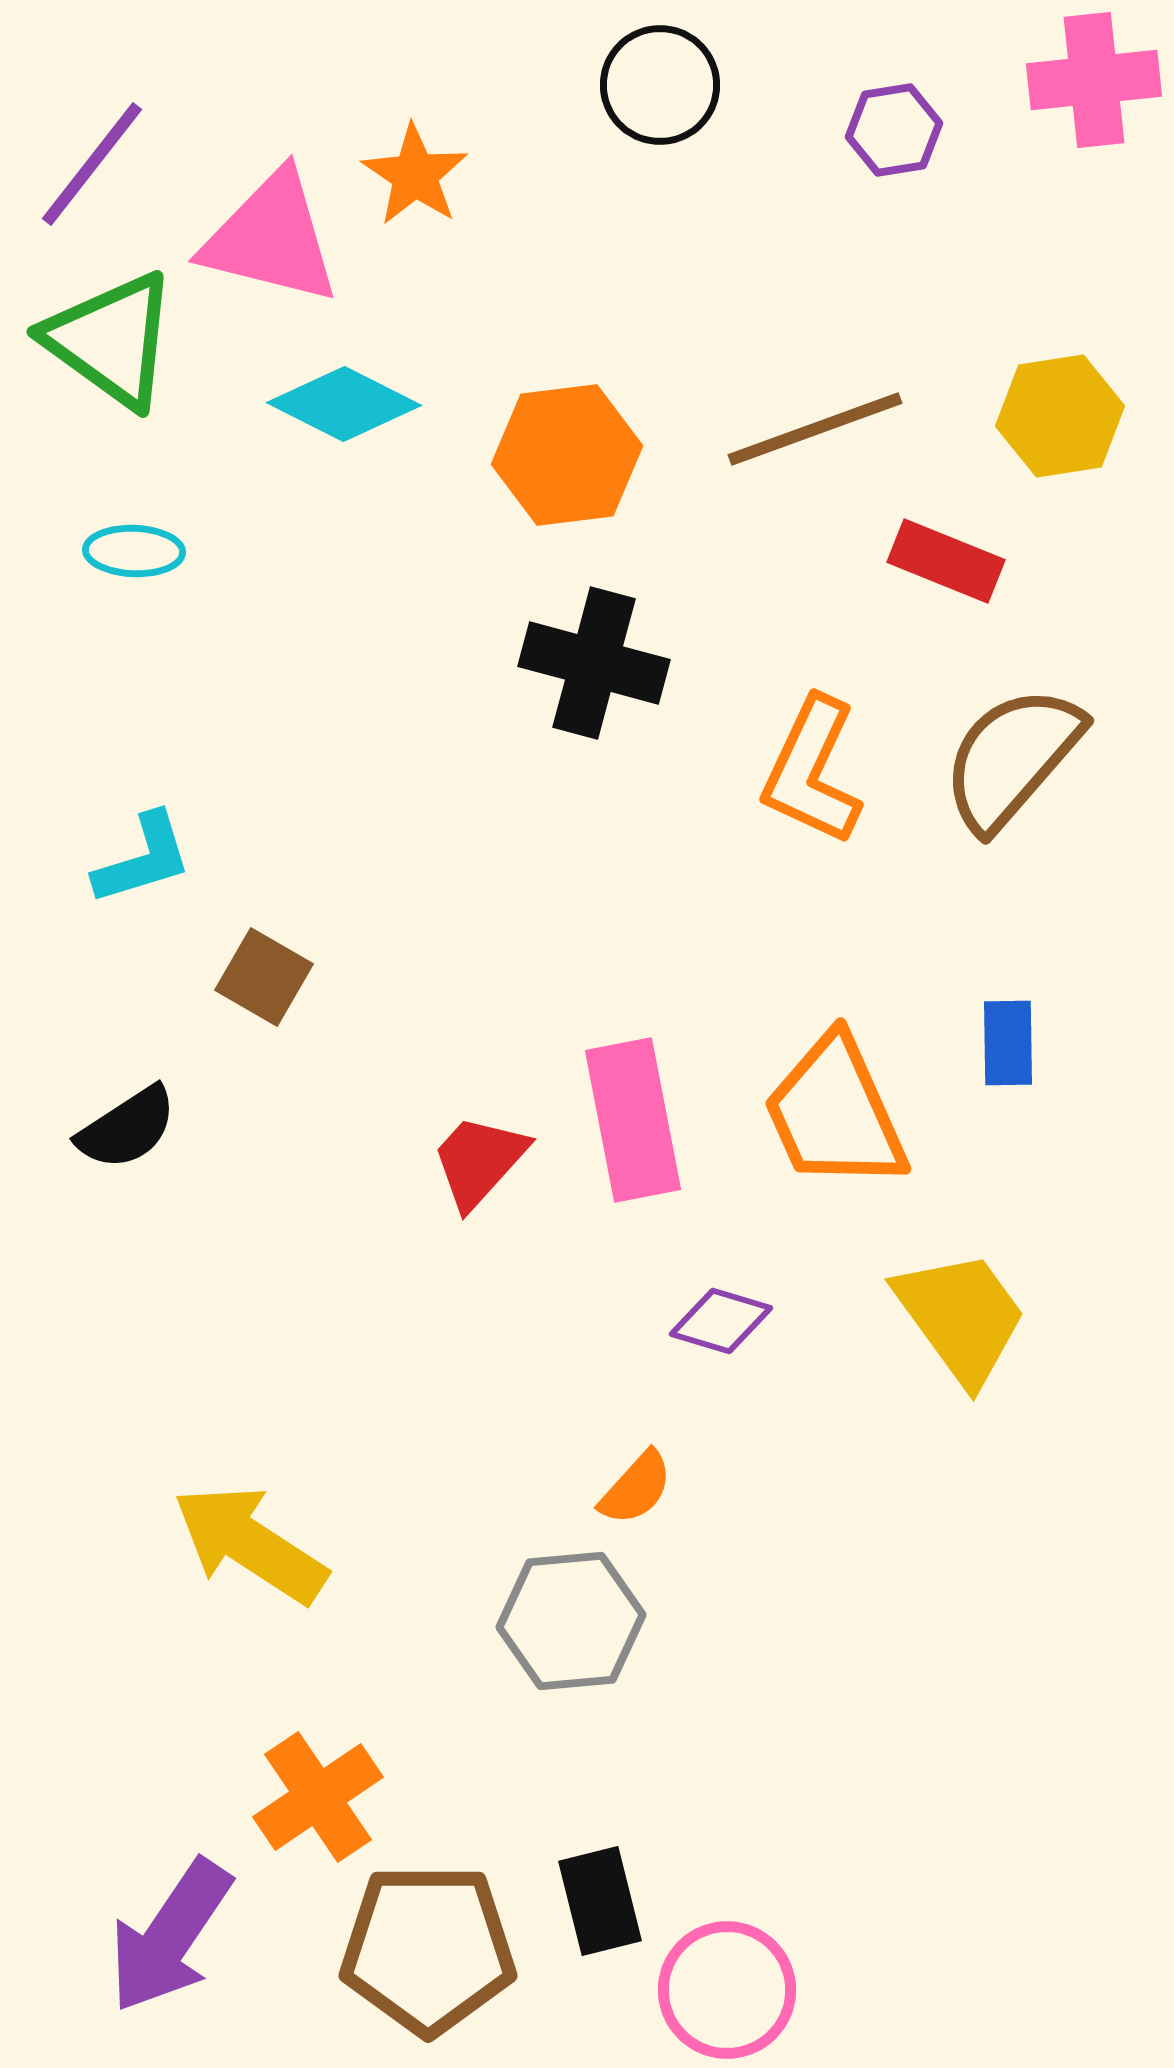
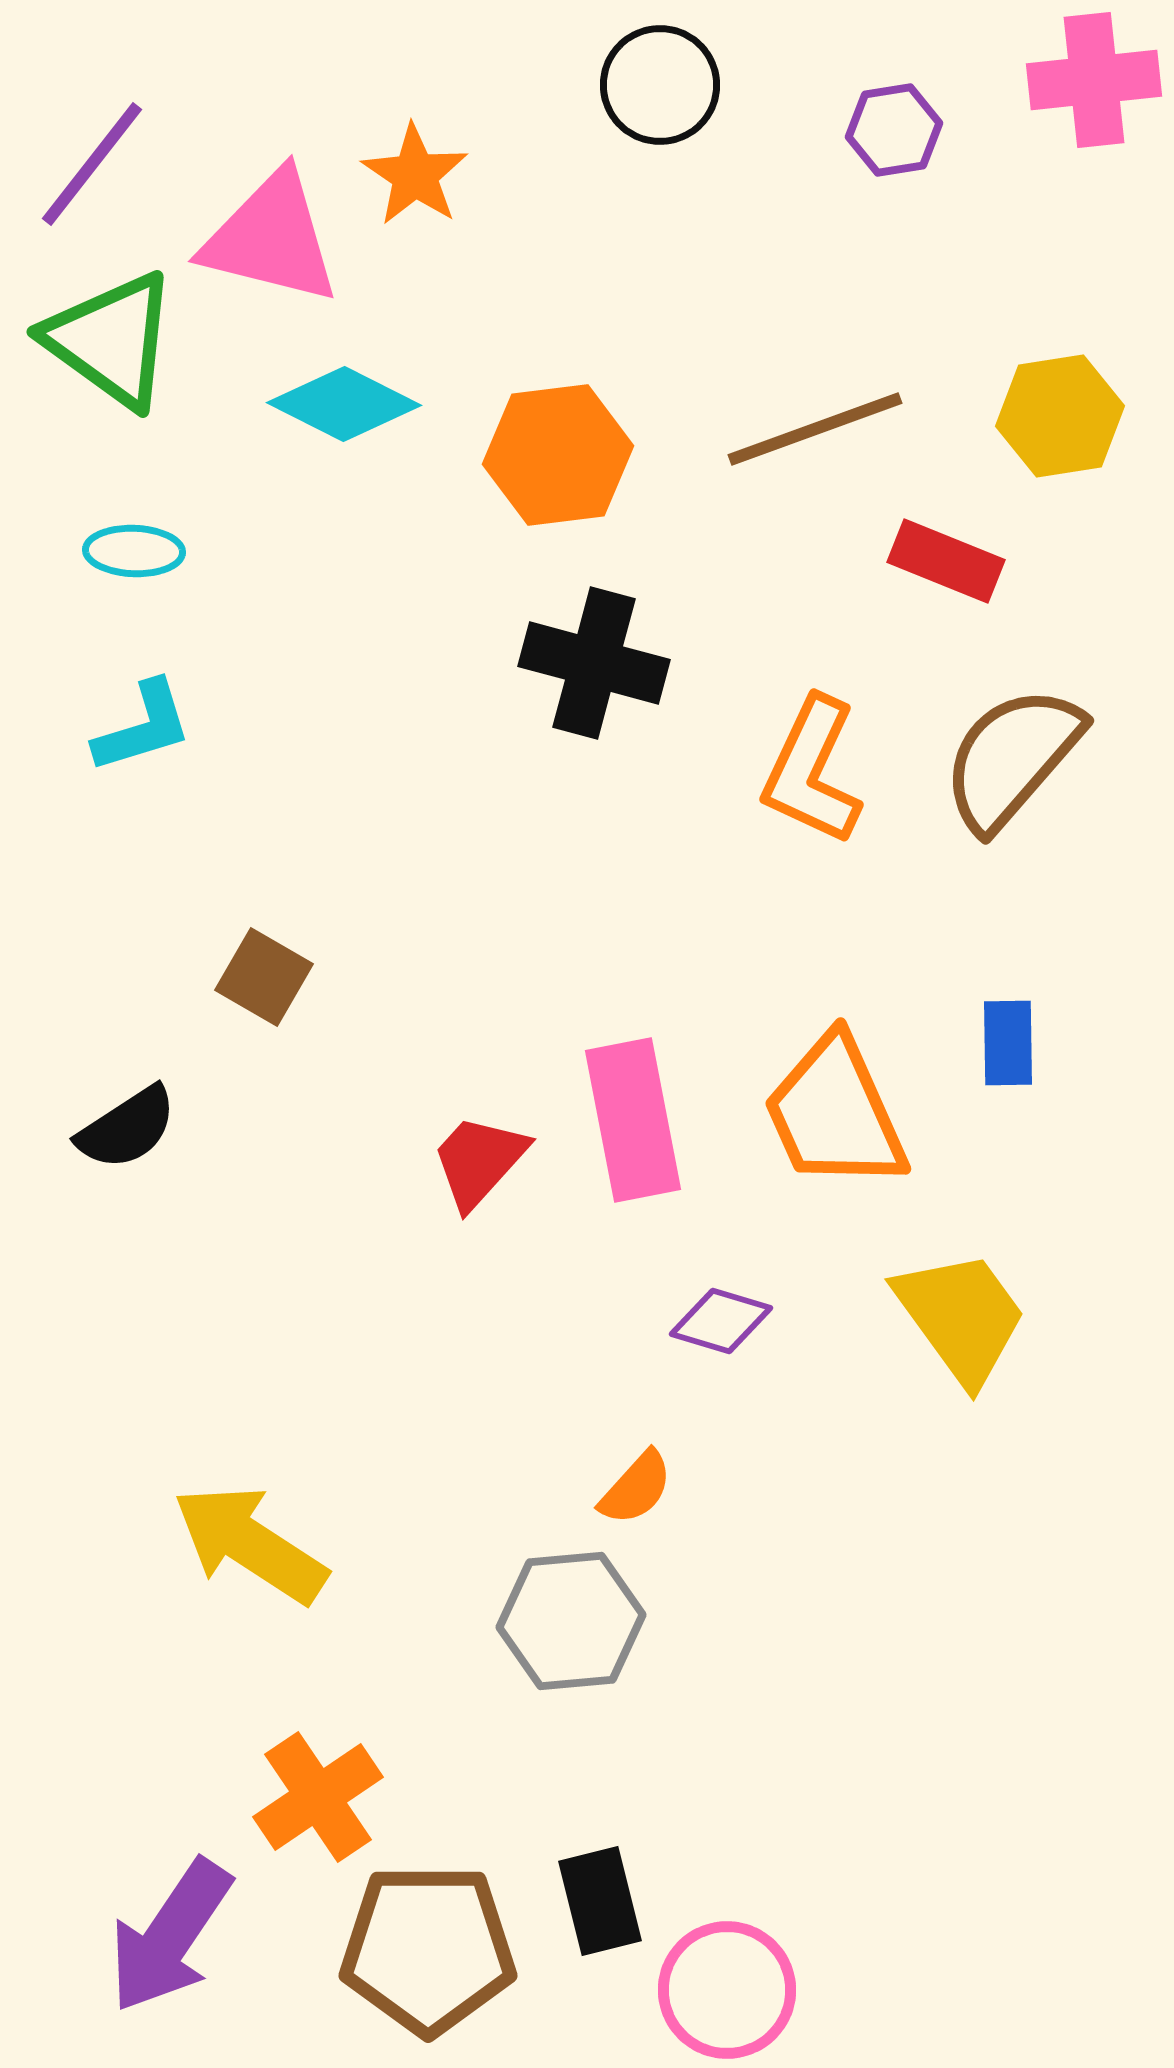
orange hexagon: moved 9 px left
cyan L-shape: moved 132 px up
